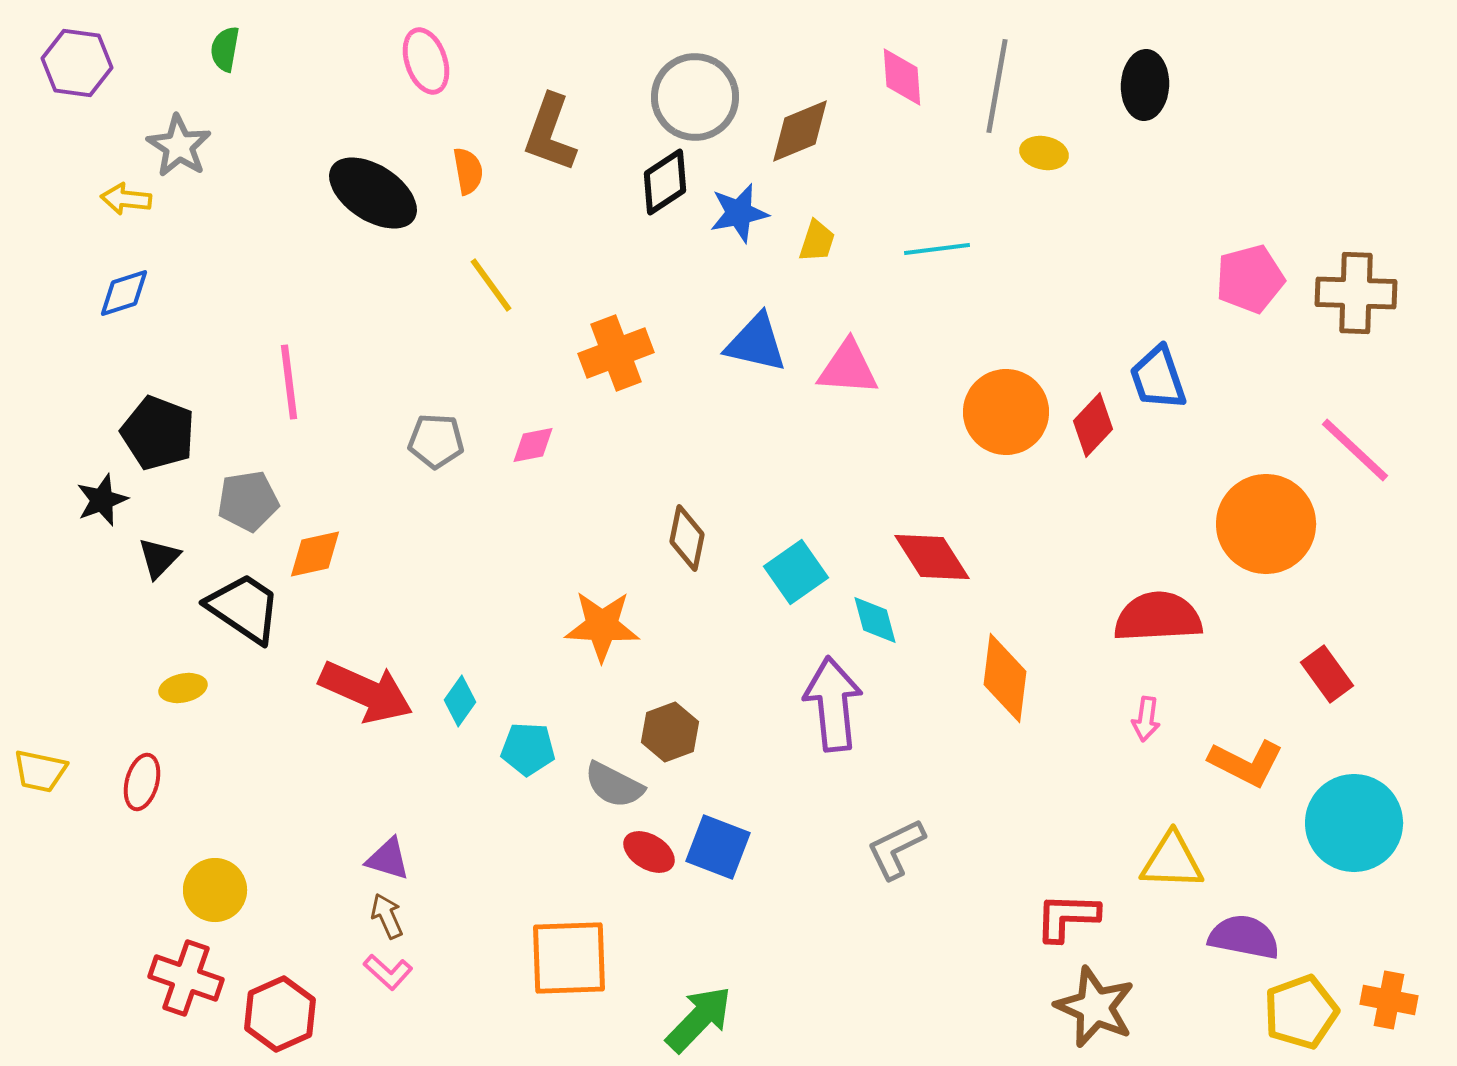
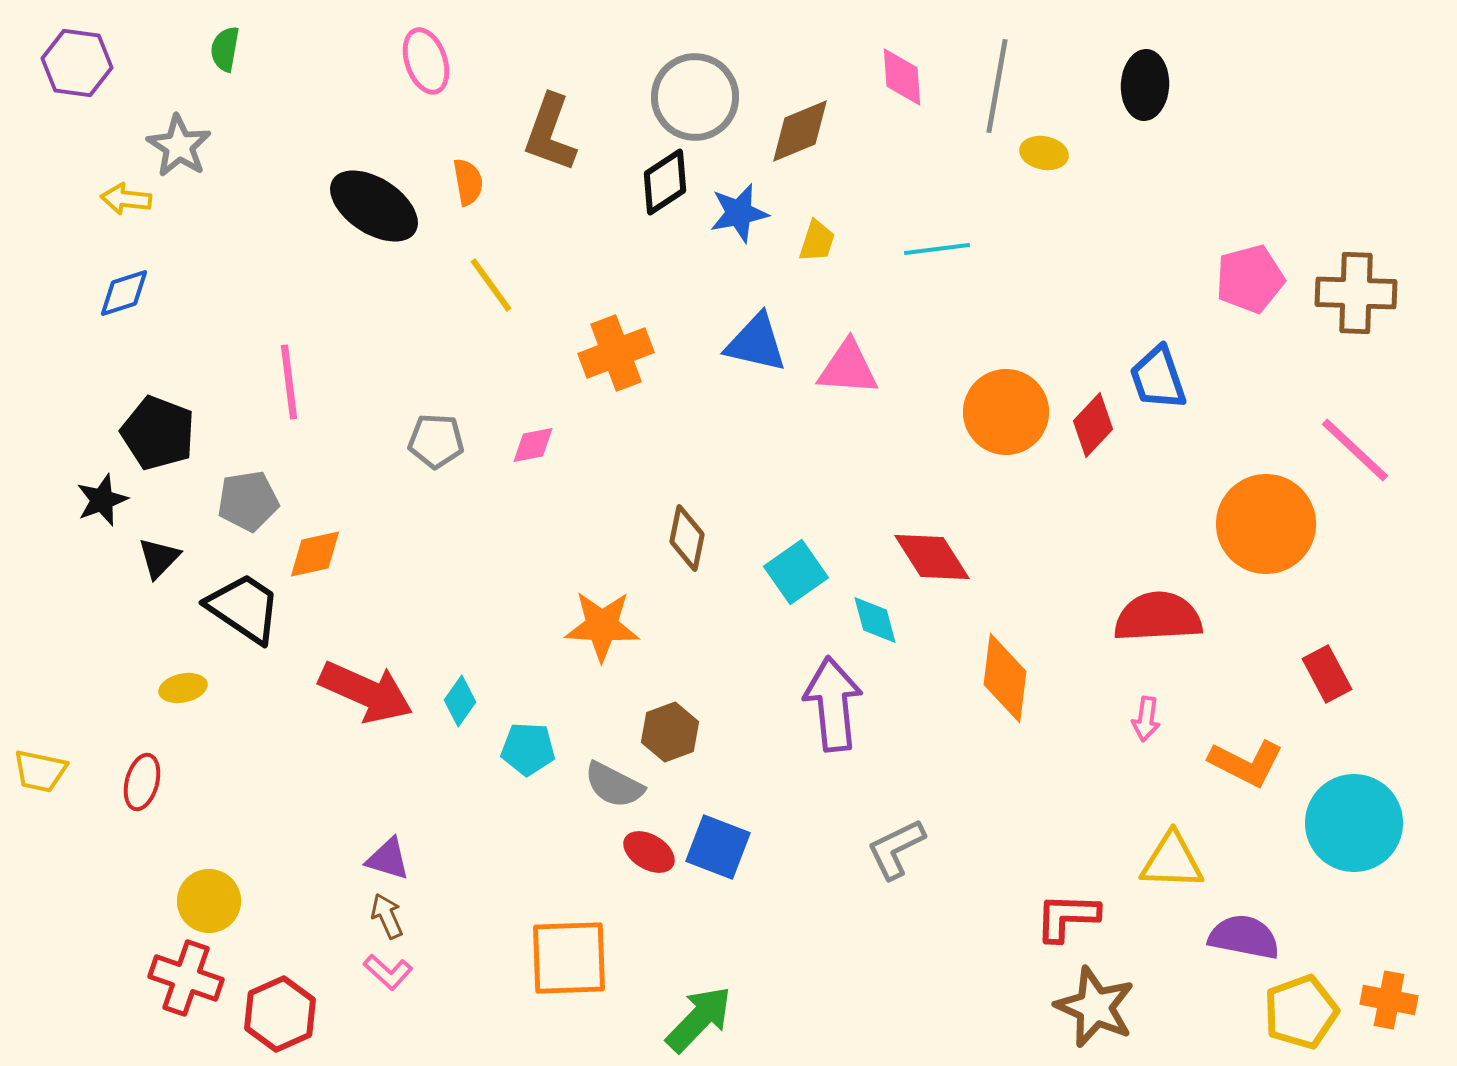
orange semicircle at (468, 171): moved 11 px down
black ellipse at (373, 193): moved 1 px right, 13 px down
red rectangle at (1327, 674): rotated 8 degrees clockwise
yellow circle at (215, 890): moved 6 px left, 11 px down
